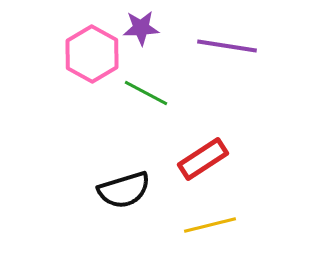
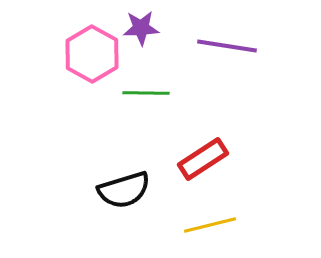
green line: rotated 27 degrees counterclockwise
